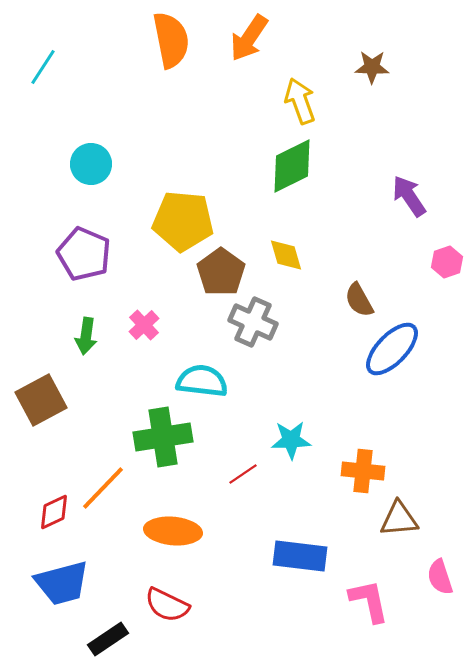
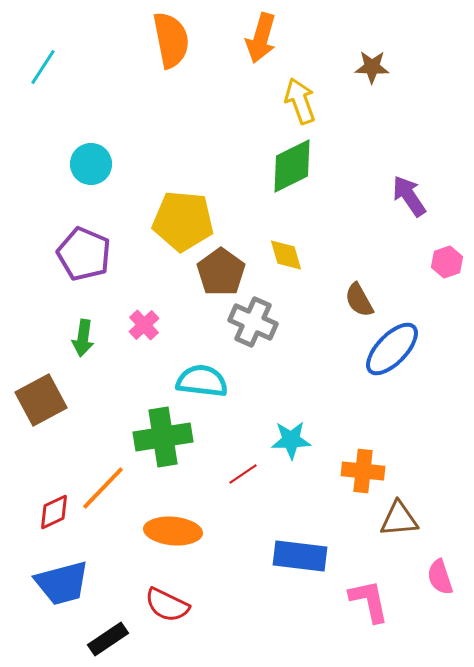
orange arrow: moved 12 px right; rotated 18 degrees counterclockwise
green arrow: moved 3 px left, 2 px down
